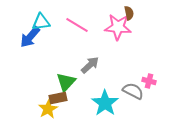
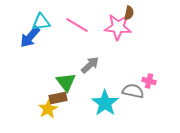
brown semicircle: rotated 24 degrees clockwise
green triangle: rotated 20 degrees counterclockwise
gray semicircle: rotated 15 degrees counterclockwise
